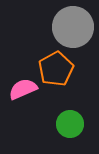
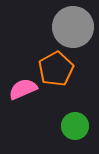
green circle: moved 5 px right, 2 px down
